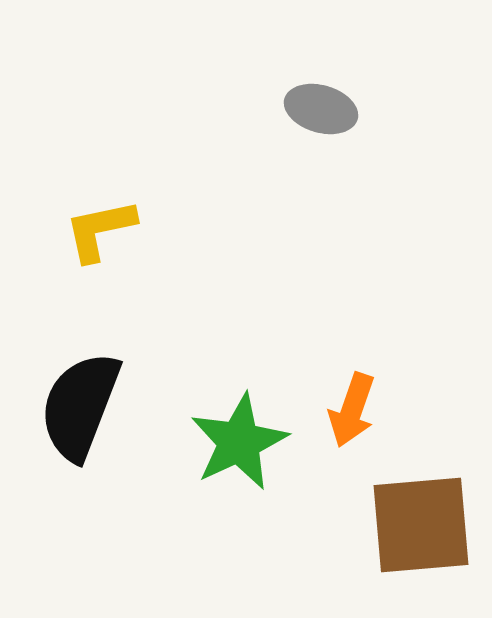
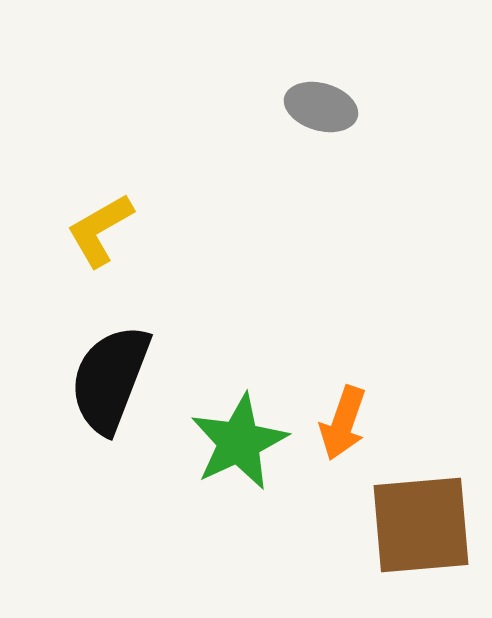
gray ellipse: moved 2 px up
yellow L-shape: rotated 18 degrees counterclockwise
black semicircle: moved 30 px right, 27 px up
orange arrow: moved 9 px left, 13 px down
